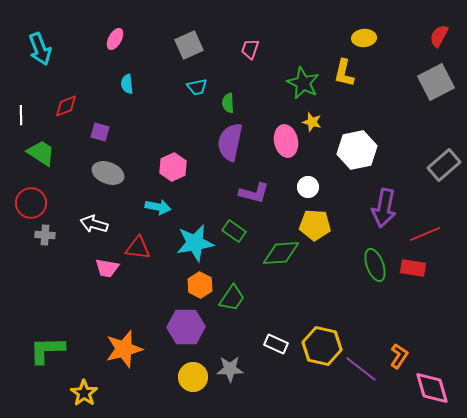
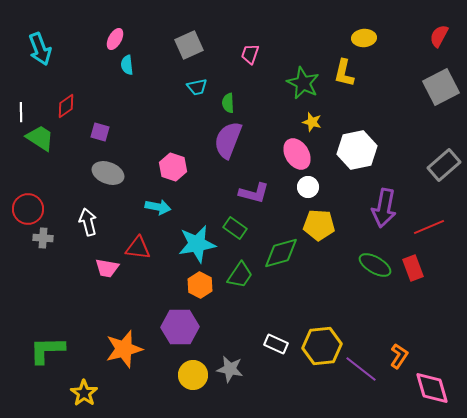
pink trapezoid at (250, 49): moved 5 px down
gray square at (436, 82): moved 5 px right, 5 px down
cyan semicircle at (127, 84): moved 19 px up
red diamond at (66, 106): rotated 15 degrees counterclockwise
white line at (21, 115): moved 3 px up
pink ellipse at (286, 141): moved 11 px right, 13 px down; rotated 20 degrees counterclockwise
purple semicircle at (230, 142): moved 2 px left, 2 px up; rotated 9 degrees clockwise
green trapezoid at (41, 153): moved 1 px left, 15 px up
pink hexagon at (173, 167): rotated 16 degrees counterclockwise
red circle at (31, 203): moved 3 px left, 6 px down
white arrow at (94, 224): moved 6 px left, 2 px up; rotated 60 degrees clockwise
yellow pentagon at (315, 225): moved 4 px right
green rectangle at (234, 231): moved 1 px right, 3 px up
red line at (425, 234): moved 4 px right, 7 px up
gray cross at (45, 235): moved 2 px left, 3 px down
cyan star at (195, 243): moved 2 px right, 1 px down
green diamond at (281, 253): rotated 12 degrees counterclockwise
green ellipse at (375, 265): rotated 40 degrees counterclockwise
red rectangle at (413, 268): rotated 60 degrees clockwise
green trapezoid at (232, 298): moved 8 px right, 23 px up
purple hexagon at (186, 327): moved 6 px left
yellow hexagon at (322, 346): rotated 18 degrees counterclockwise
gray star at (230, 369): rotated 12 degrees clockwise
yellow circle at (193, 377): moved 2 px up
